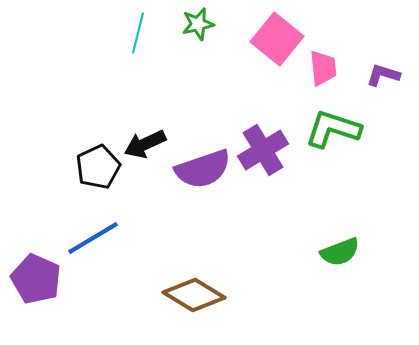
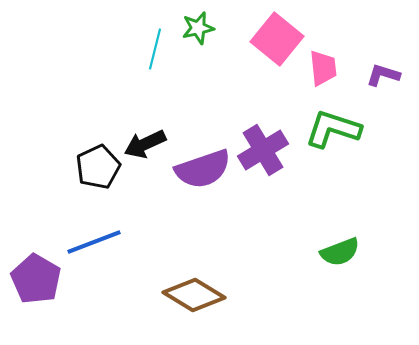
green star: moved 4 px down
cyan line: moved 17 px right, 16 px down
blue line: moved 1 px right, 4 px down; rotated 10 degrees clockwise
purple pentagon: rotated 6 degrees clockwise
